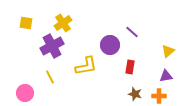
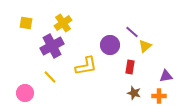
yellow triangle: moved 23 px left, 5 px up
yellow line: rotated 16 degrees counterclockwise
brown star: moved 1 px left, 1 px up
